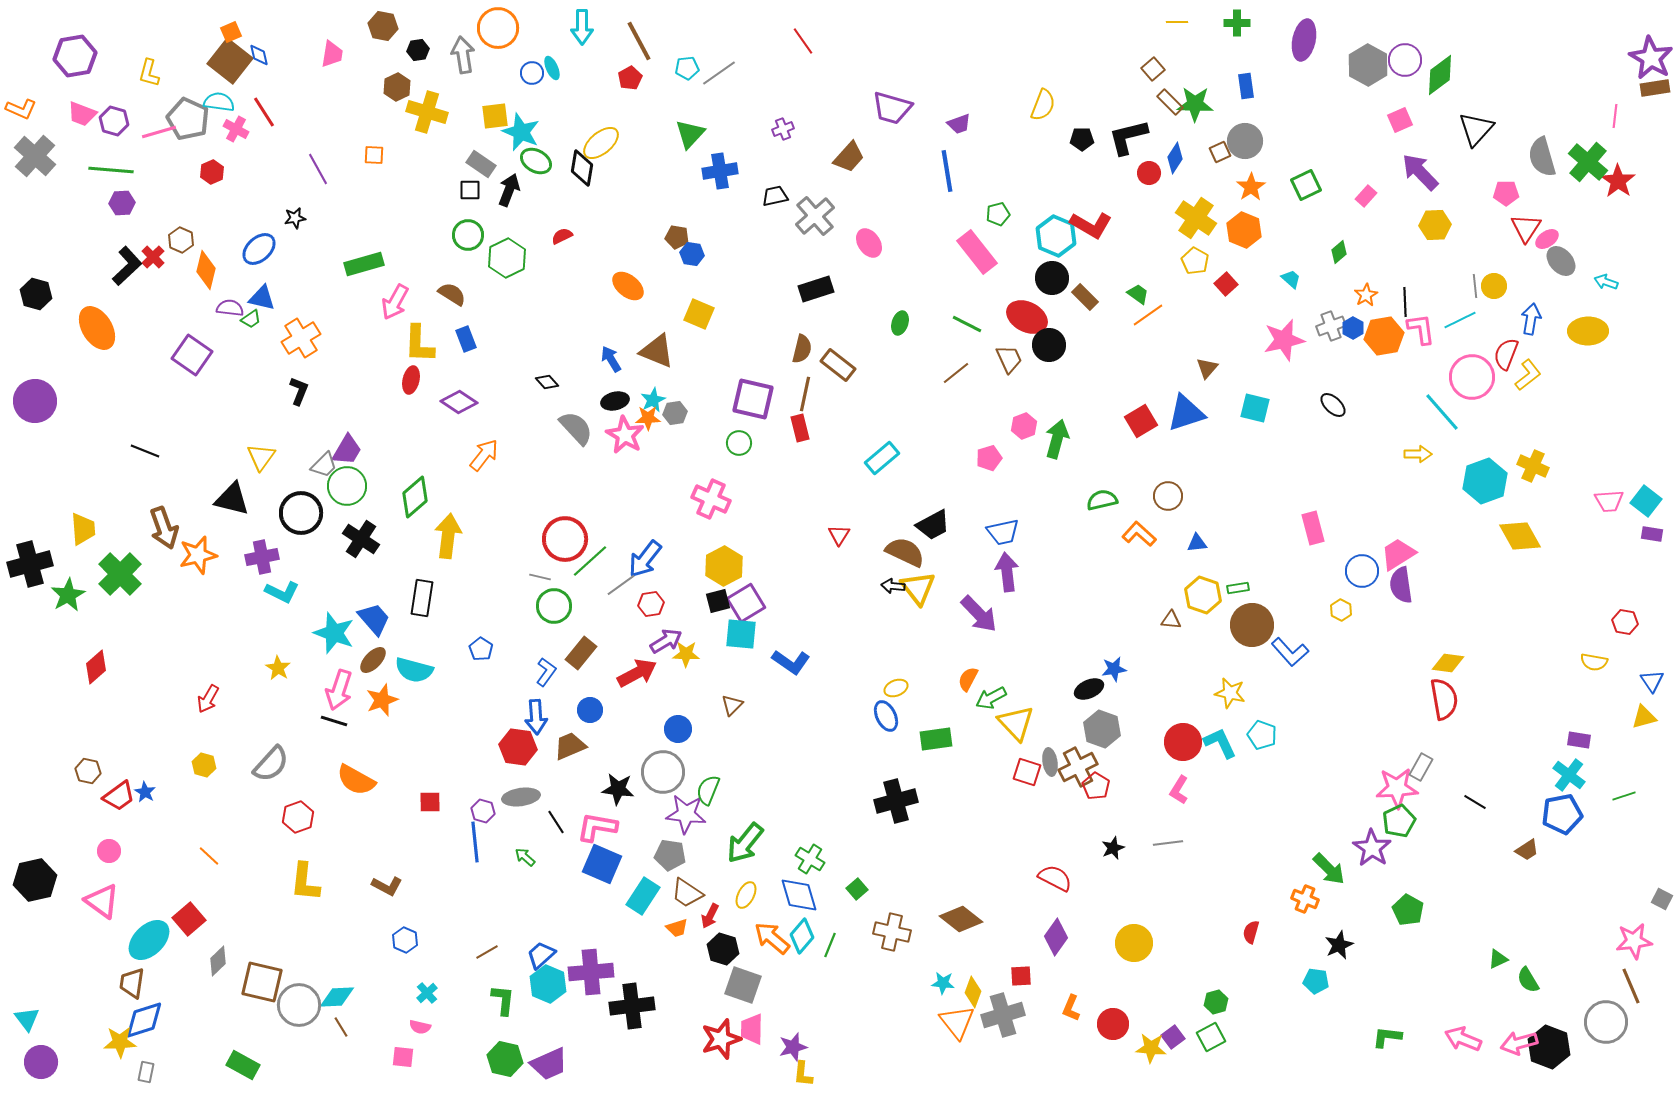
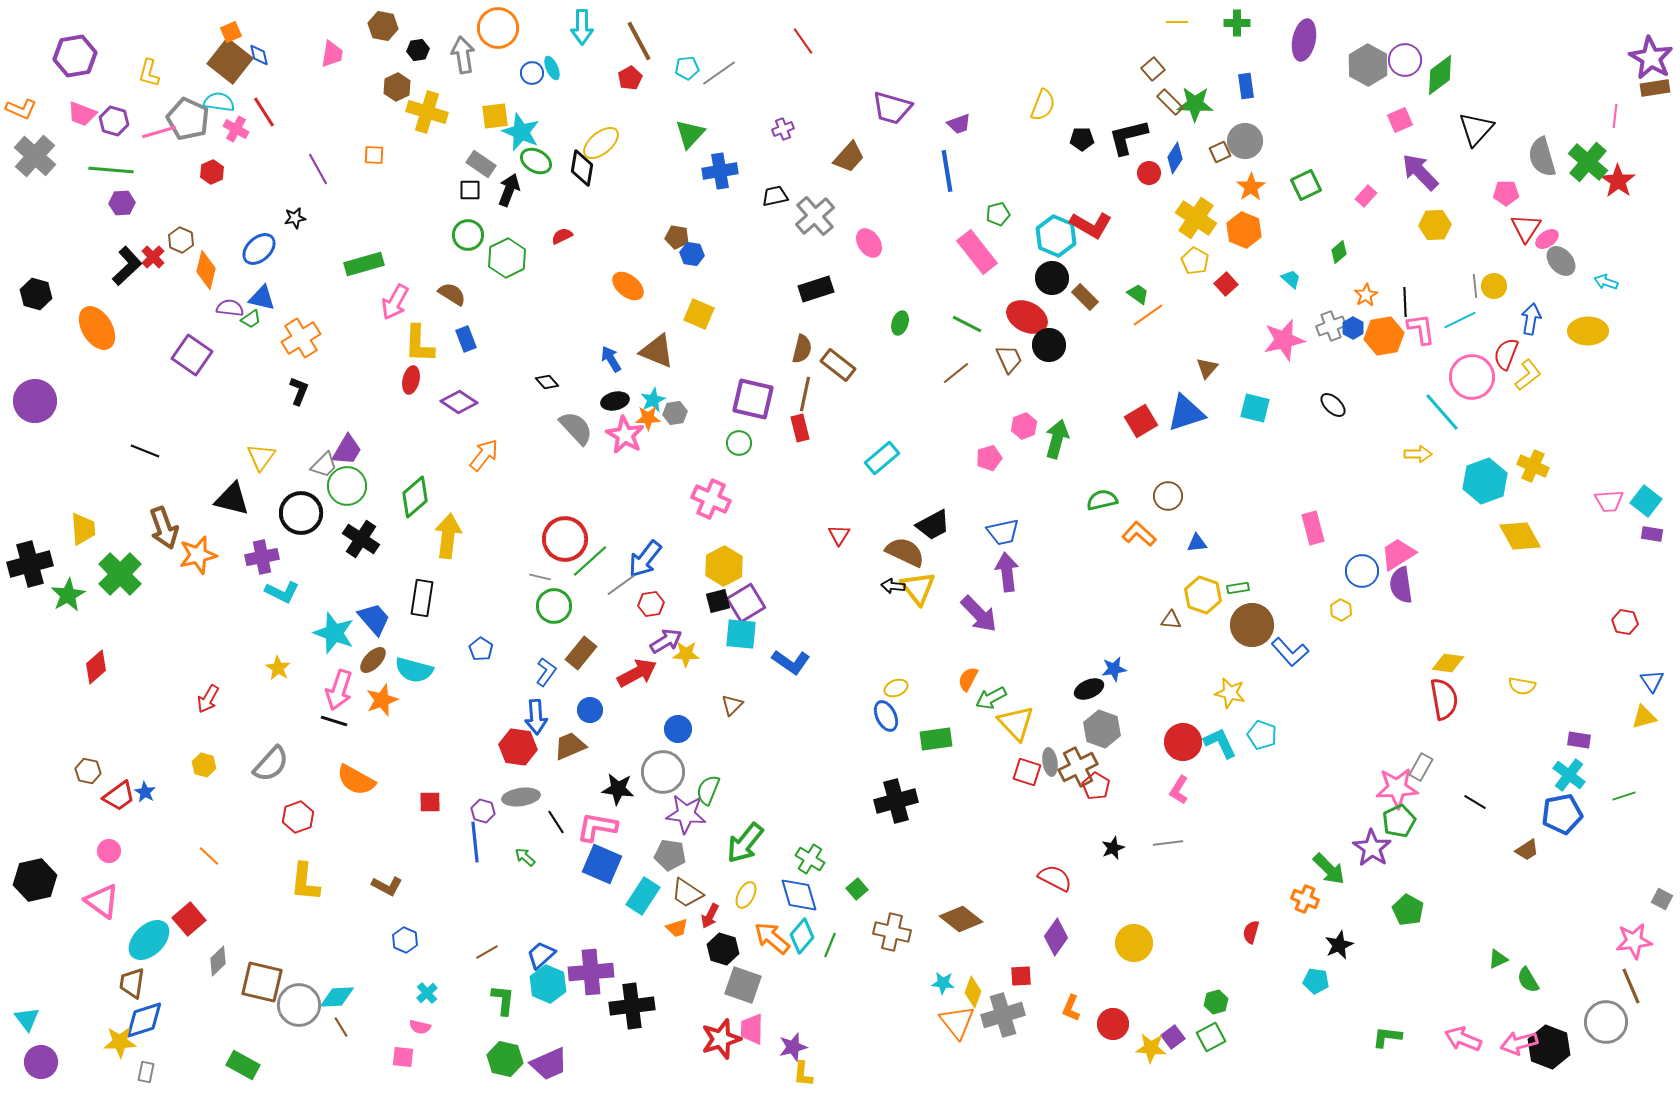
yellow semicircle at (1594, 662): moved 72 px left, 24 px down
